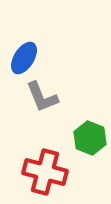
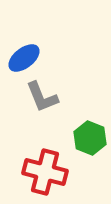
blue ellipse: rotated 20 degrees clockwise
